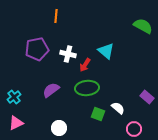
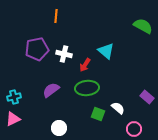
white cross: moved 4 px left
cyan cross: rotated 24 degrees clockwise
pink triangle: moved 3 px left, 4 px up
